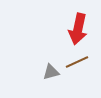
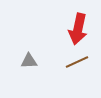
gray triangle: moved 22 px left, 11 px up; rotated 12 degrees clockwise
